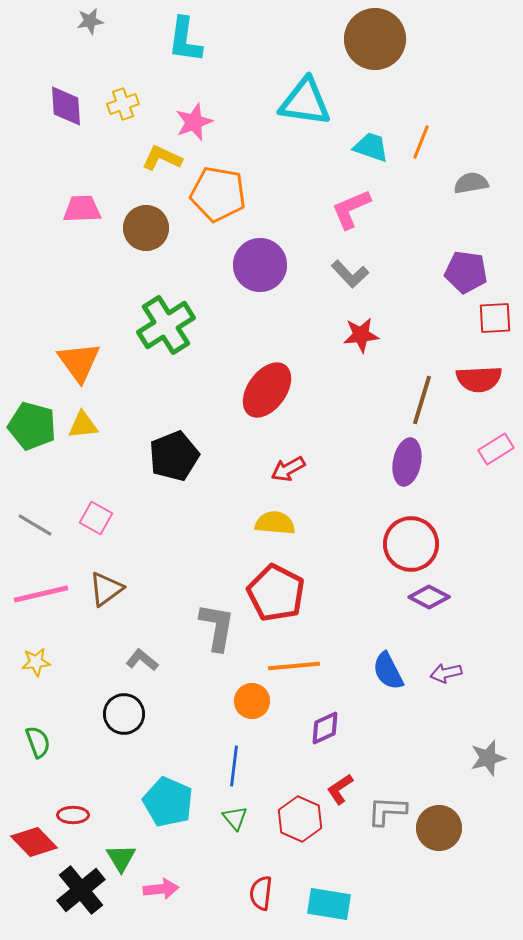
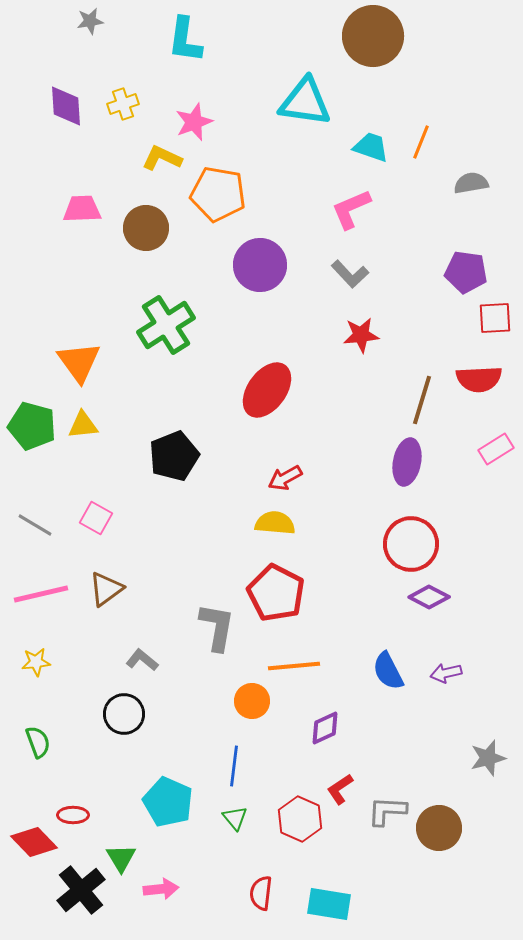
brown circle at (375, 39): moved 2 px left, 3 px up
red arrow at (288, 469): moved 3 px left, 9 px down
